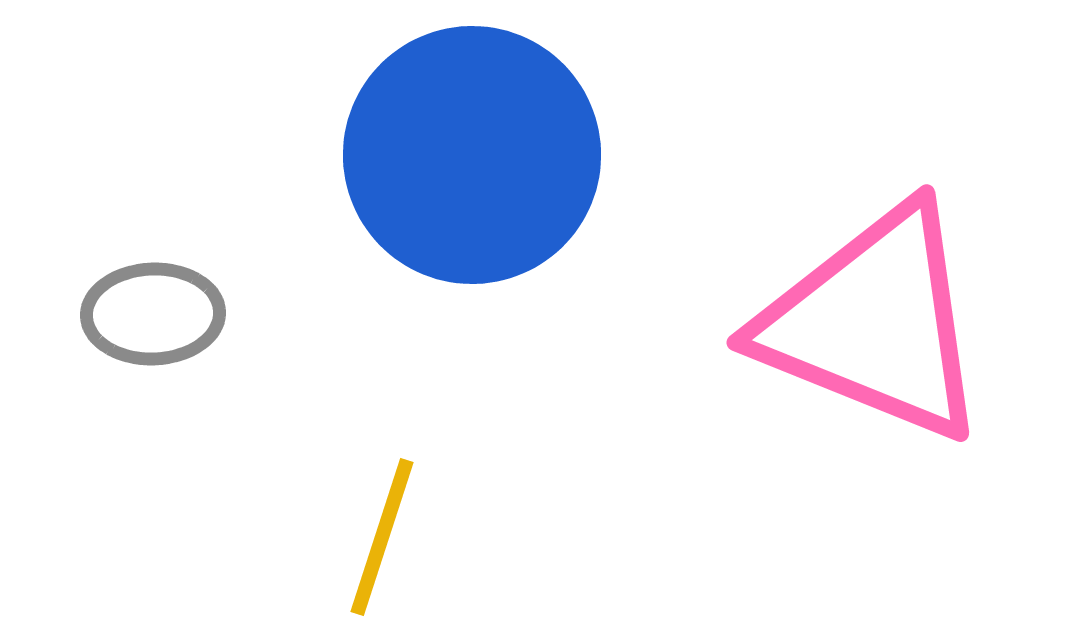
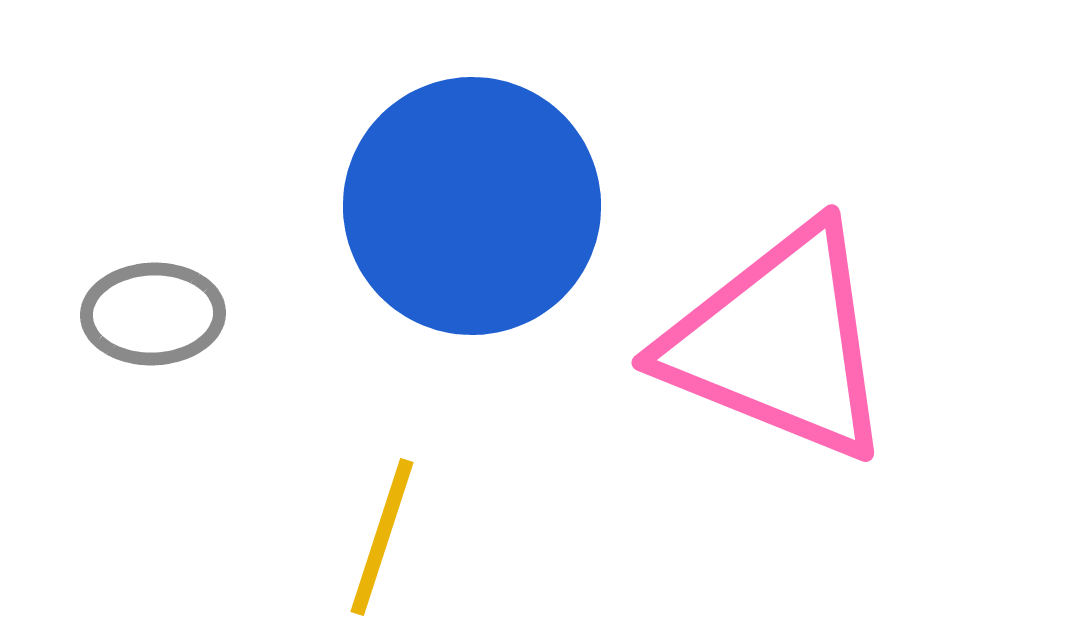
blue circle: moved 51 px down
pink triangle: moved 95 px left, 20 px down
